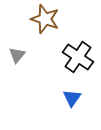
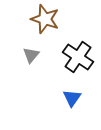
gray triangle: moved 14 px right
